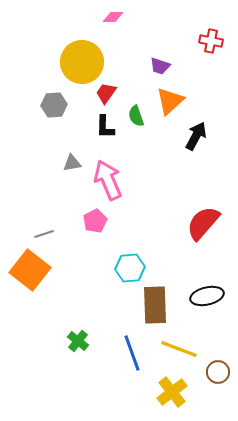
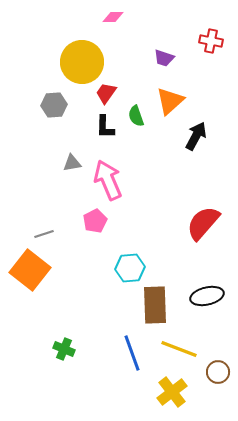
purple trapezoid: moved 4 px right, 8 px up
green cross: moved 14 px left, 8 px down; rotated 15 degrees counterclockwise
